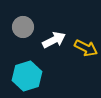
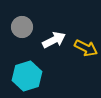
gray circle: moved 1 px left
